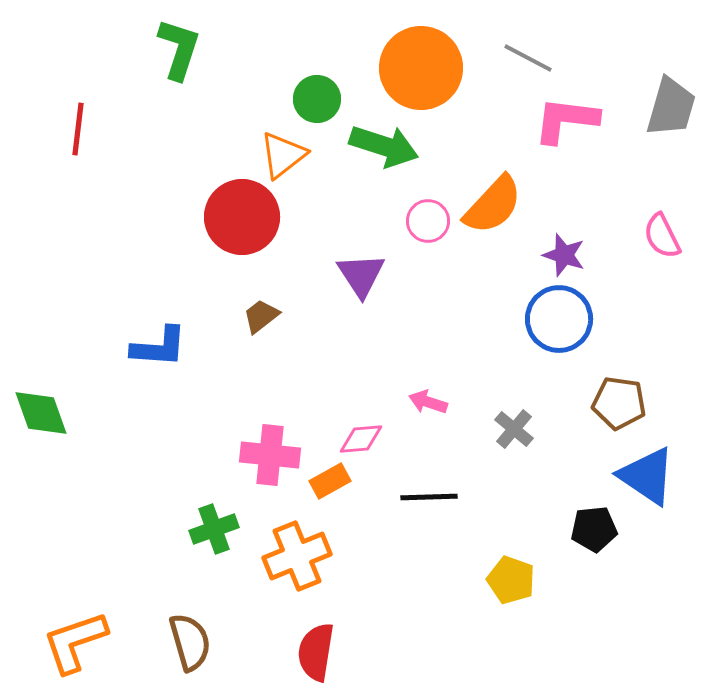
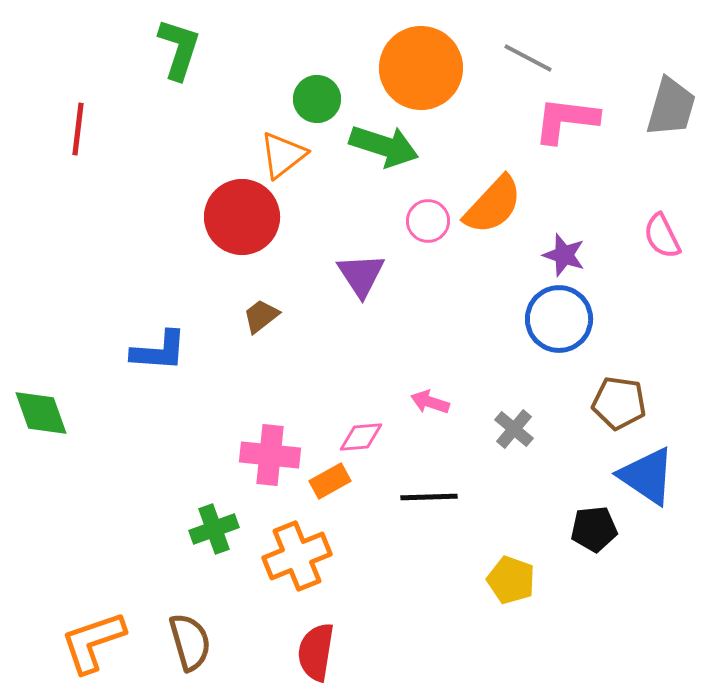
blue L-shape: moved 4 px down
pink arrow: moved 2 px right
pink diamond: moved 2 px up
orange L-shape: moved 18 px right
